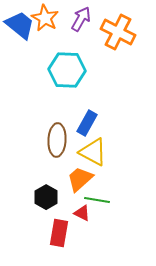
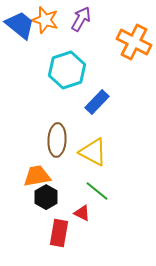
orange star: moved 2 px down; rotated 12 degrees counterclockwise
orange cross: moved 16 px right, 10 px down
cyan hexagon: rotated 21 degrees counterclockwise
blue rectangle: moved 10 px right, 21 px up; rotated 15 degrees clockwise
orange trapezoid: moved 43 px left, 3 px up; rotated 32 degrees clockwise
green line: moved 9 px up; rotated 30 degrees clockwise
